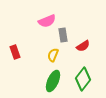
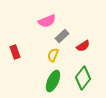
gray rectangle: moved 1 px left, 1 px down; rotated 56 degrees clockwise
green diamond: moved 1 px up
